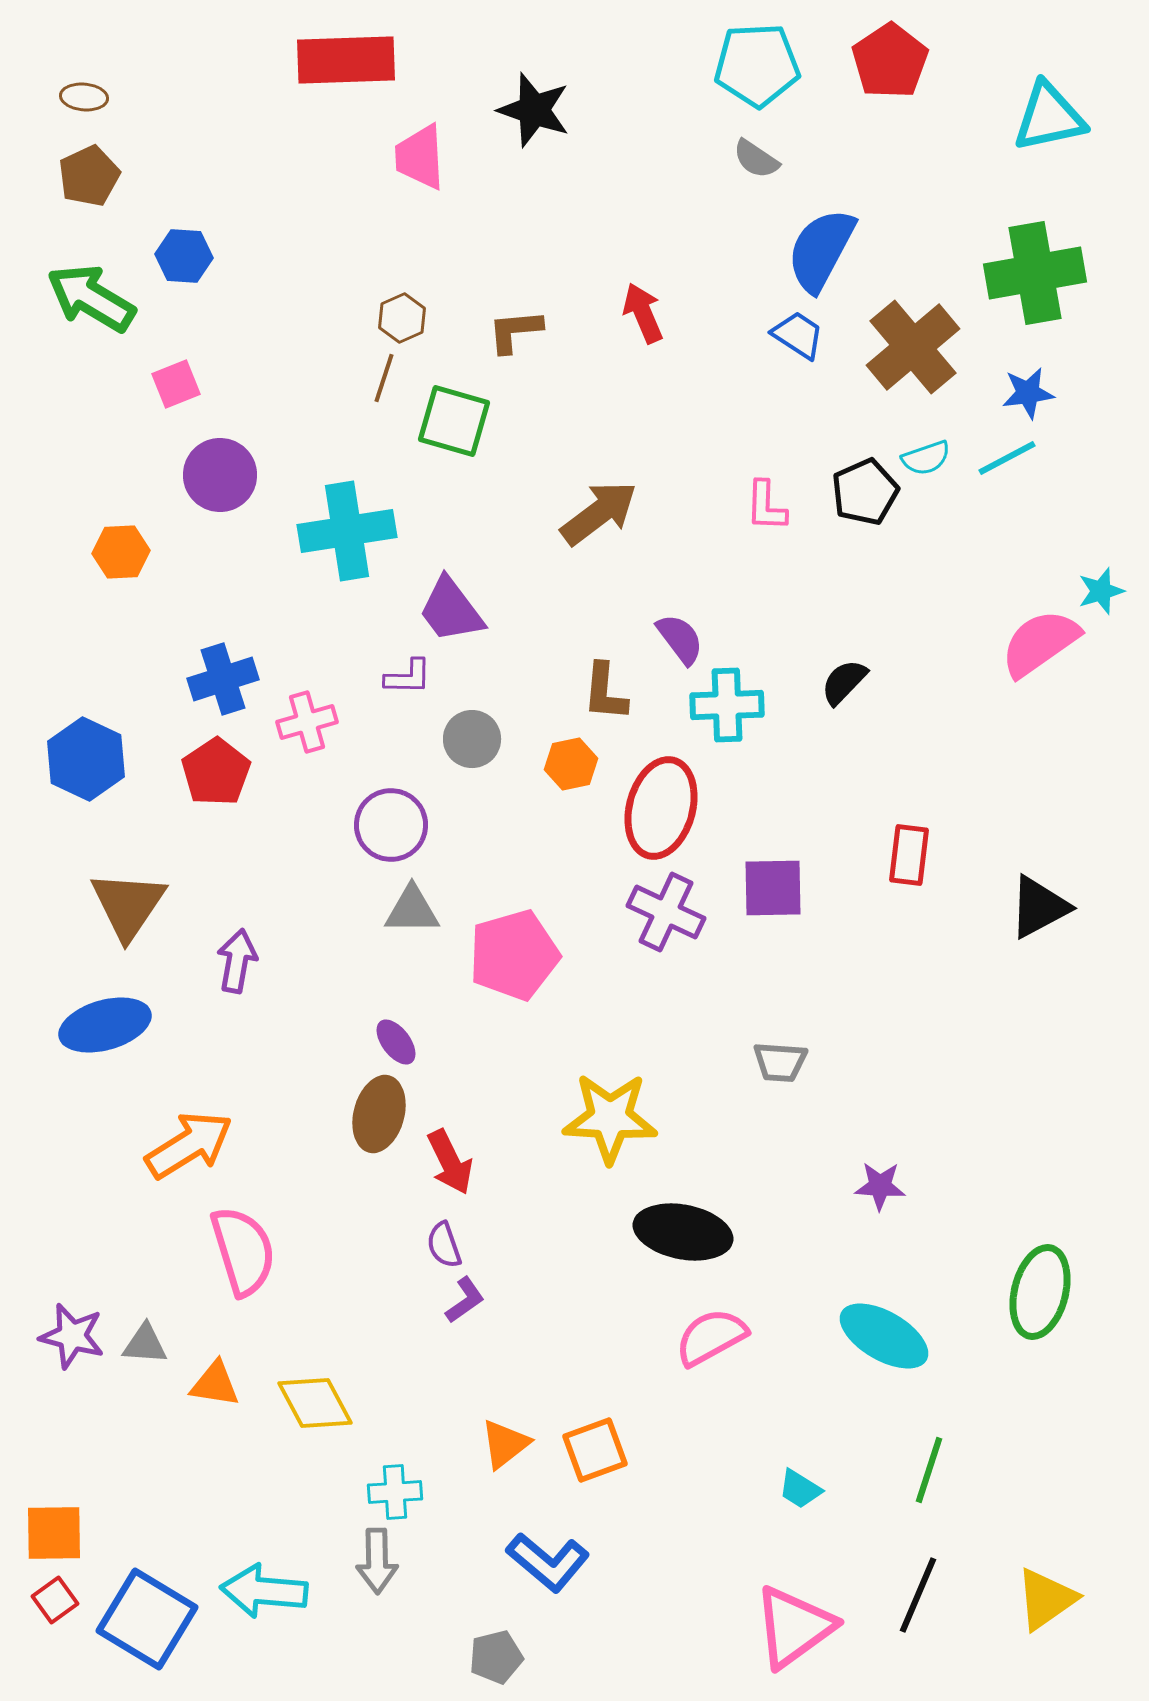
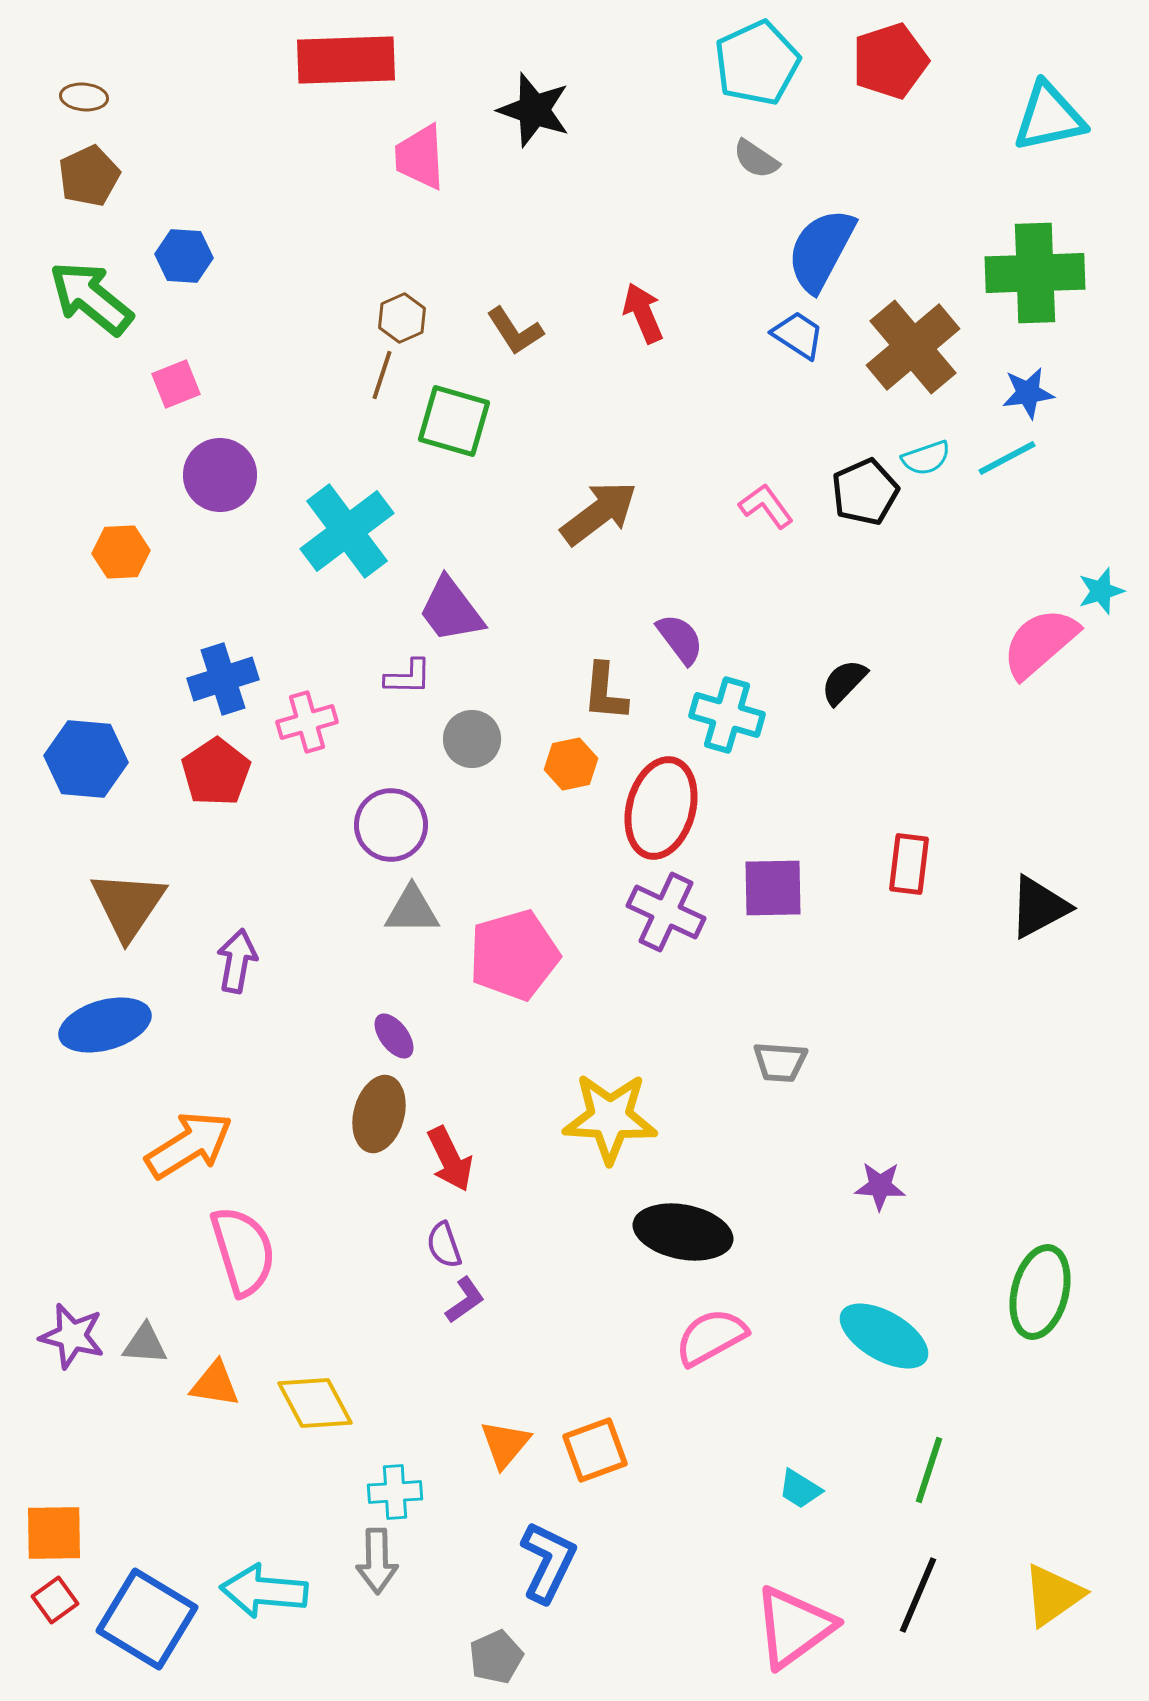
red pentagon at (890, 61): rotated 16 degrees clockwise
cyan pentagon at (757, 65): moved 2 px up; rotated 22 degrees counterclockwise
green cross at (1035, 273): rotated 8 degrees clockwise
green arrow at (91, 298): rotated 8 degrees clockwise
brown L-shape at (515, 331): rotated 118 degrees counterclockwise
brown line at (384, 378): moved 2 px left, 3 px up
pink L-shape at (766, 506): rotated 142 degrees clockwise
cyan cross at (347, 531): rotated 28 degrees counterclockwise
pink semicircle at (1040, 643): rotated 6 degrees counterclockwise
cyan cross at (727, 705): moved 10 px down; rotated 18 degrees clockwise
blue hexagon at (86, 759): rotated 20 degrees counterclockwise
red rectangle at (909, 855): moved 9 px down
purple ellipse at (396, 1042): moved 2 px left, 6 px up
red arrow at (450, 1162): moved 3 px up
orange triangle at (505, 1444): rotated 12 degrees counterclockwise
blue L-shape at (548, 1562): rotated 104 degrees counterclockwise
yellow triangle at (1046, 1599): moved 7 px right, 4 px up
gray pentagon at (496, 1657): rotated 10 degrees counterclockwise
